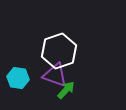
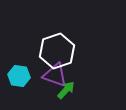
white hexagon: moved 2 px left
cyan hexagon: moved 1 px right, 2 px up
